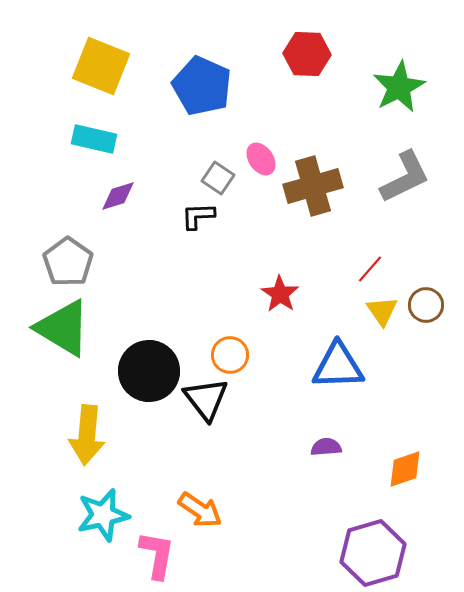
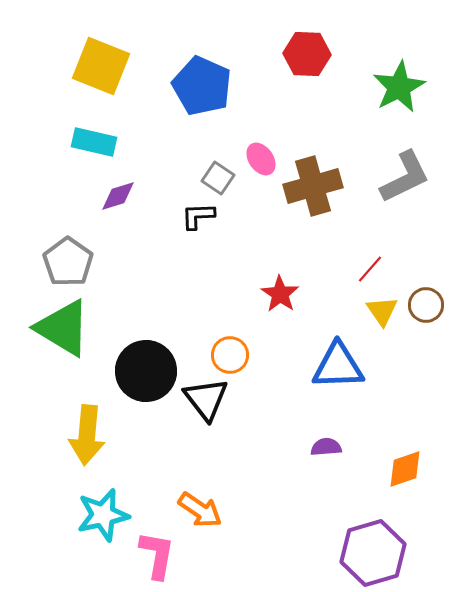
cyan rectangle: moved 3 px down
black circle: moved 3 px left
